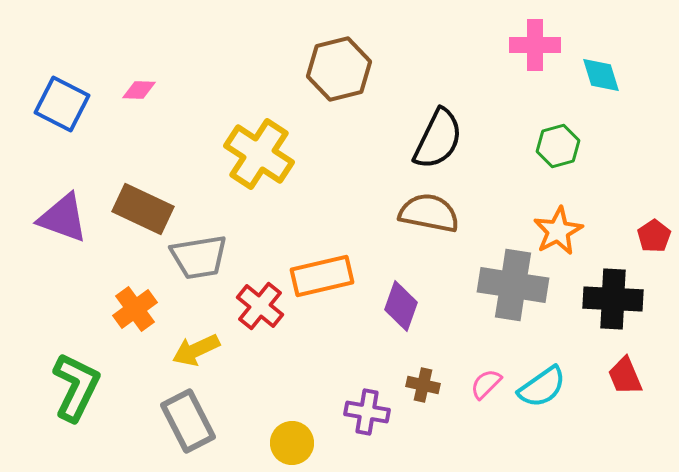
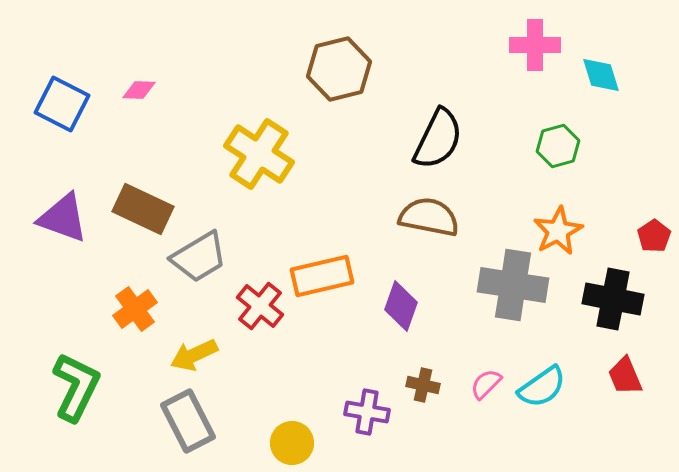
brown semicircle: moved 4 px down
gray trapezoid: rotated 22 degrees counterclockwise
black cross: rotated 8 degrees clockwise
yellow arrow: moved 2 px left, 5 px down
